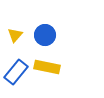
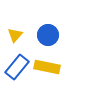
blue circle: moved 3 px right
blue rectangle: moved 1 px right, 5 px up
